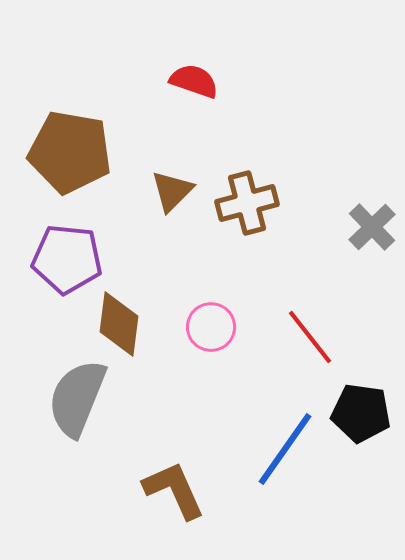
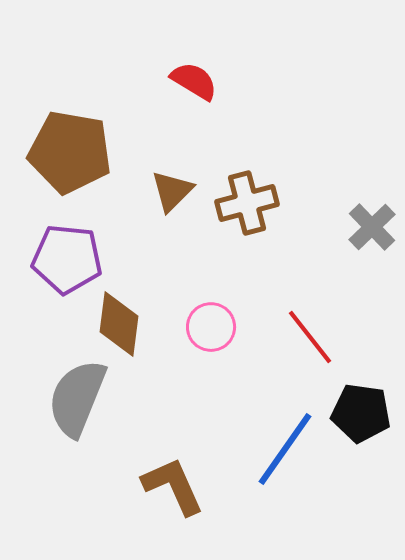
red semicircle: rotated 12 degrees clockwise
brown L-shape: moved 1 px left, 4 px up
